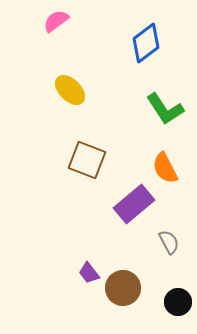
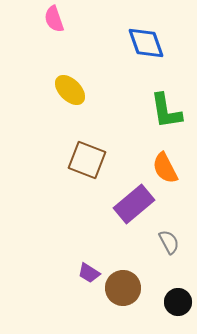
pink semicircle: moved 2 px left, 2 px up; rotated 72 degrees counterclockwise
blue diamond: rotated 72 degrees counterclockwise
green L-shape: moved 1 px right, 2 px down; rotated 24 degrees clockwise
purple trapezoid: rotated 20 degrees counterclockwise
